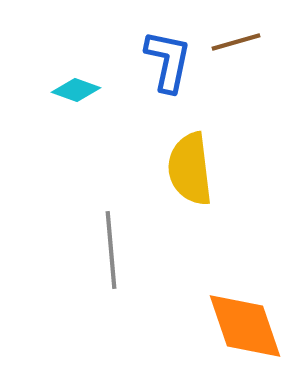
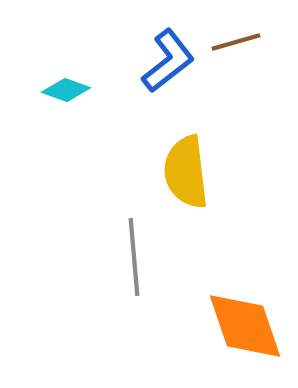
blue L-shape: rotated 40 degrees clockwise
cyan diamond: moved 10 px left
yellow semicircle: moved 4 px left, 3 px down
gray line: moved 23 px right, 7 px down
